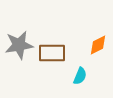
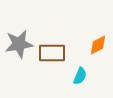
gray star: moved 1 px up
